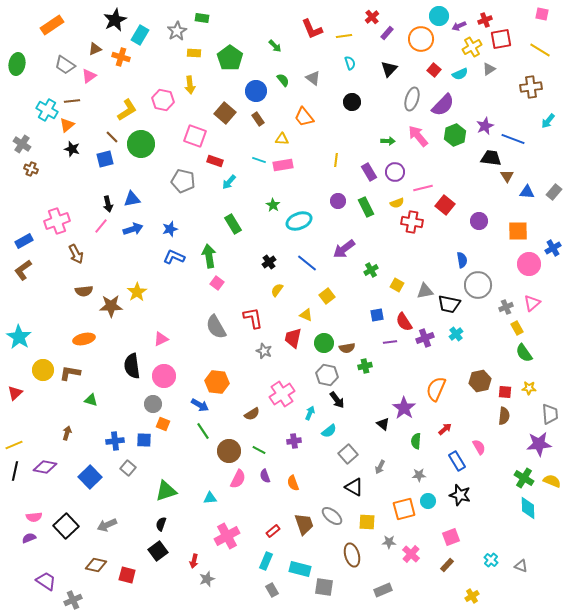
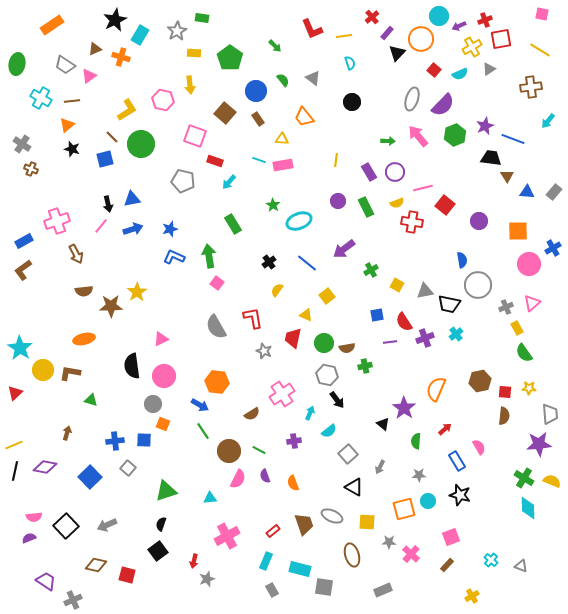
black triangle at (389, 69): moved 8 px right, 16 px up
cyan cross at (47, 110): moved 6 px left, 12 px up
cyan star at (19, 337): moved 1 px right, 11 px down
gray ellipse at (332, 516): rotated 15 degrees counterclockwise
